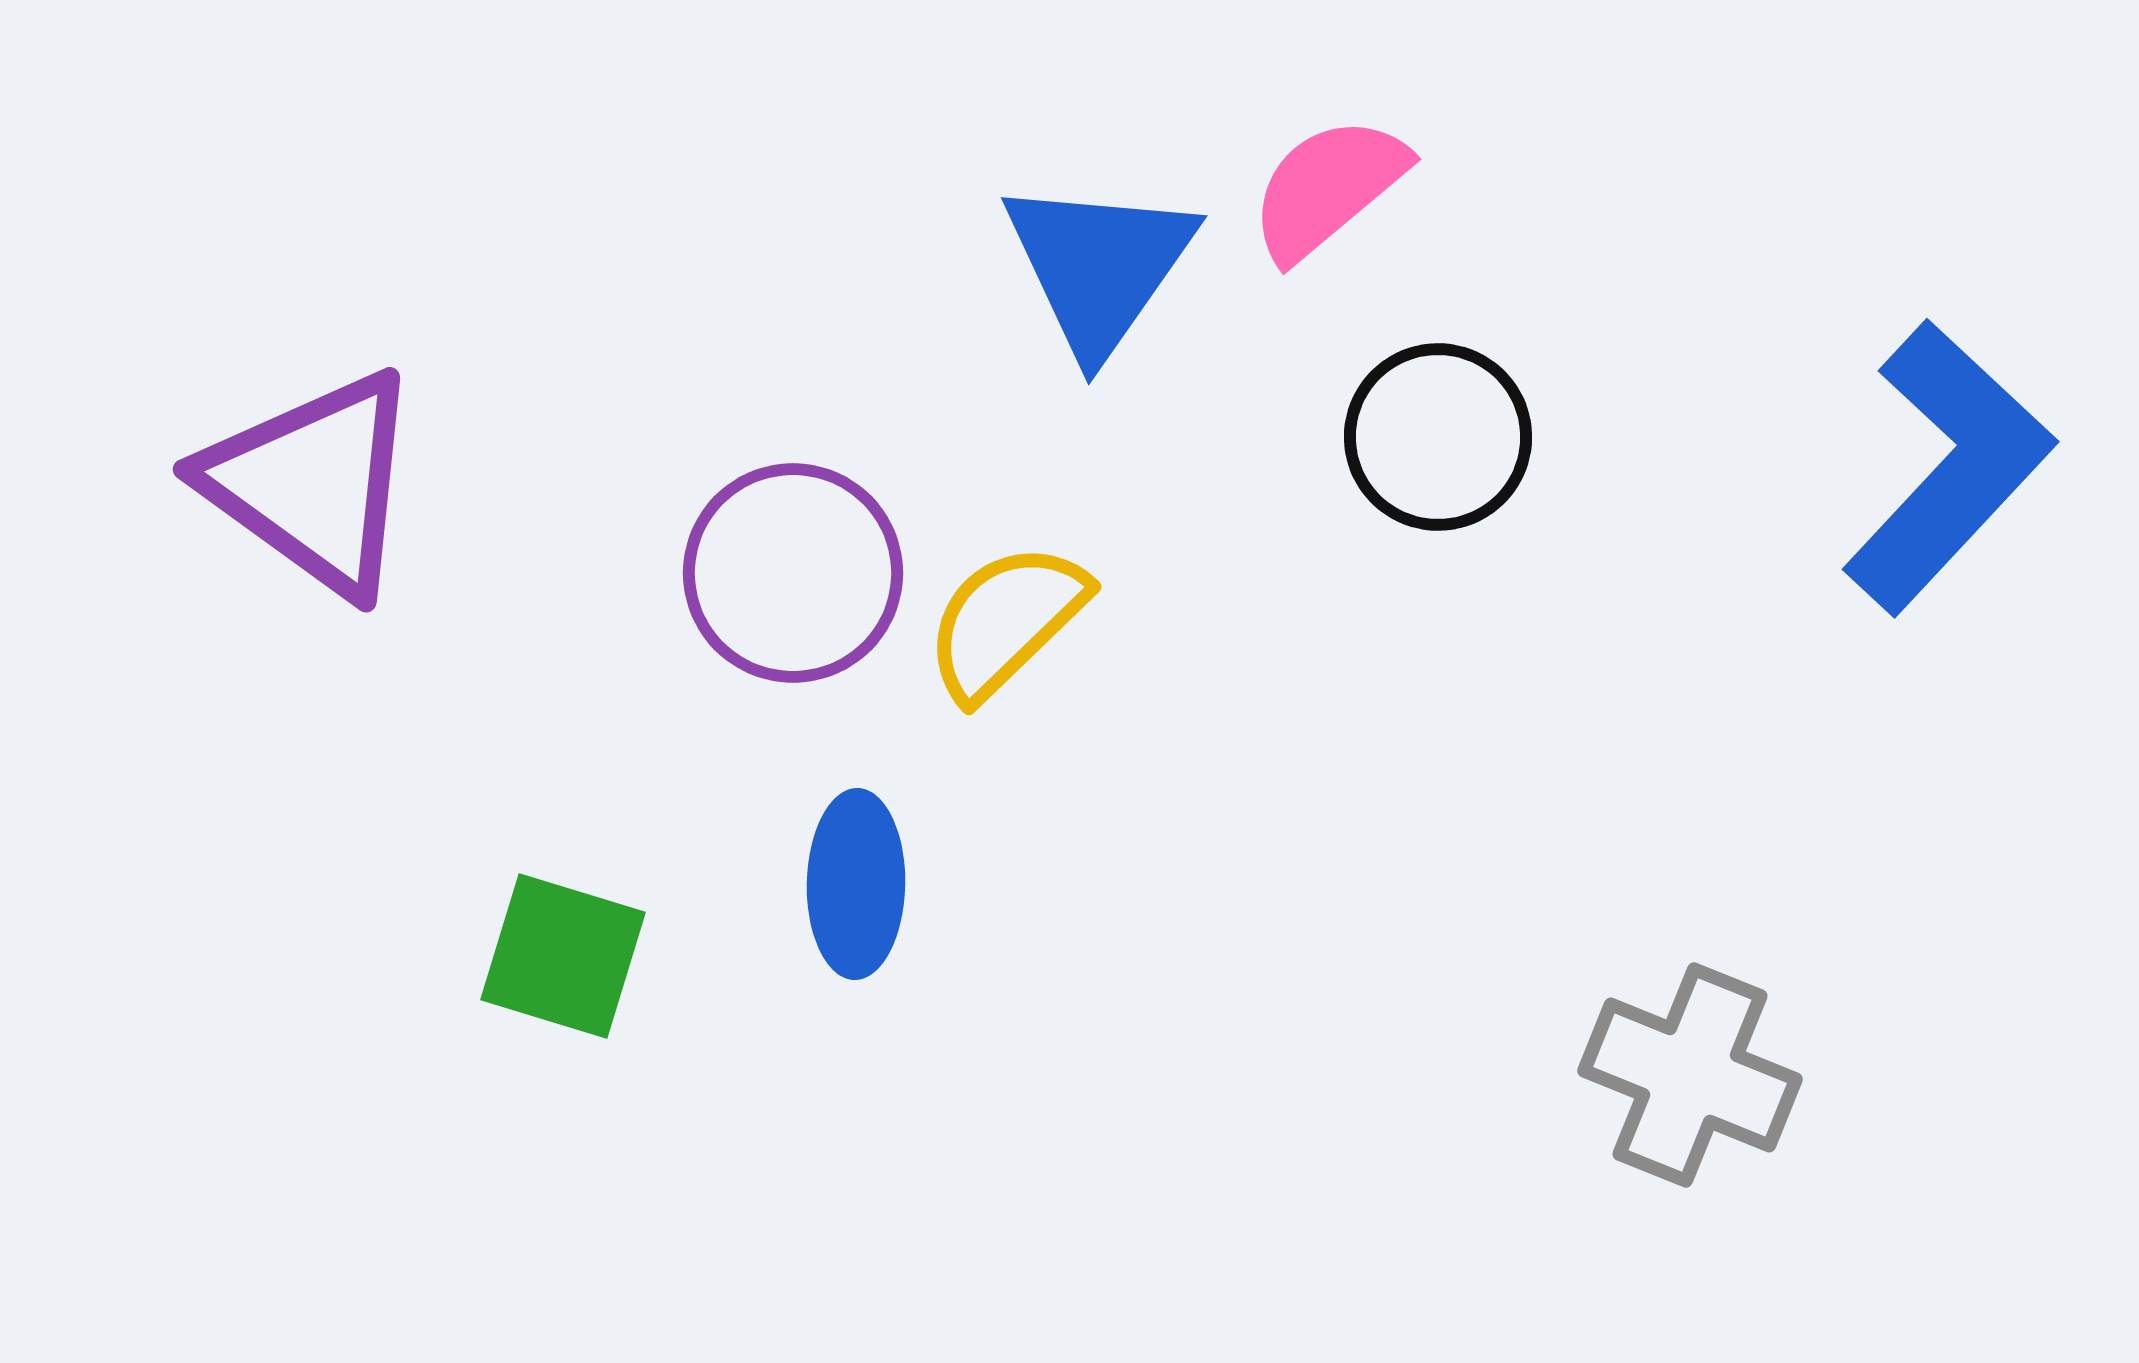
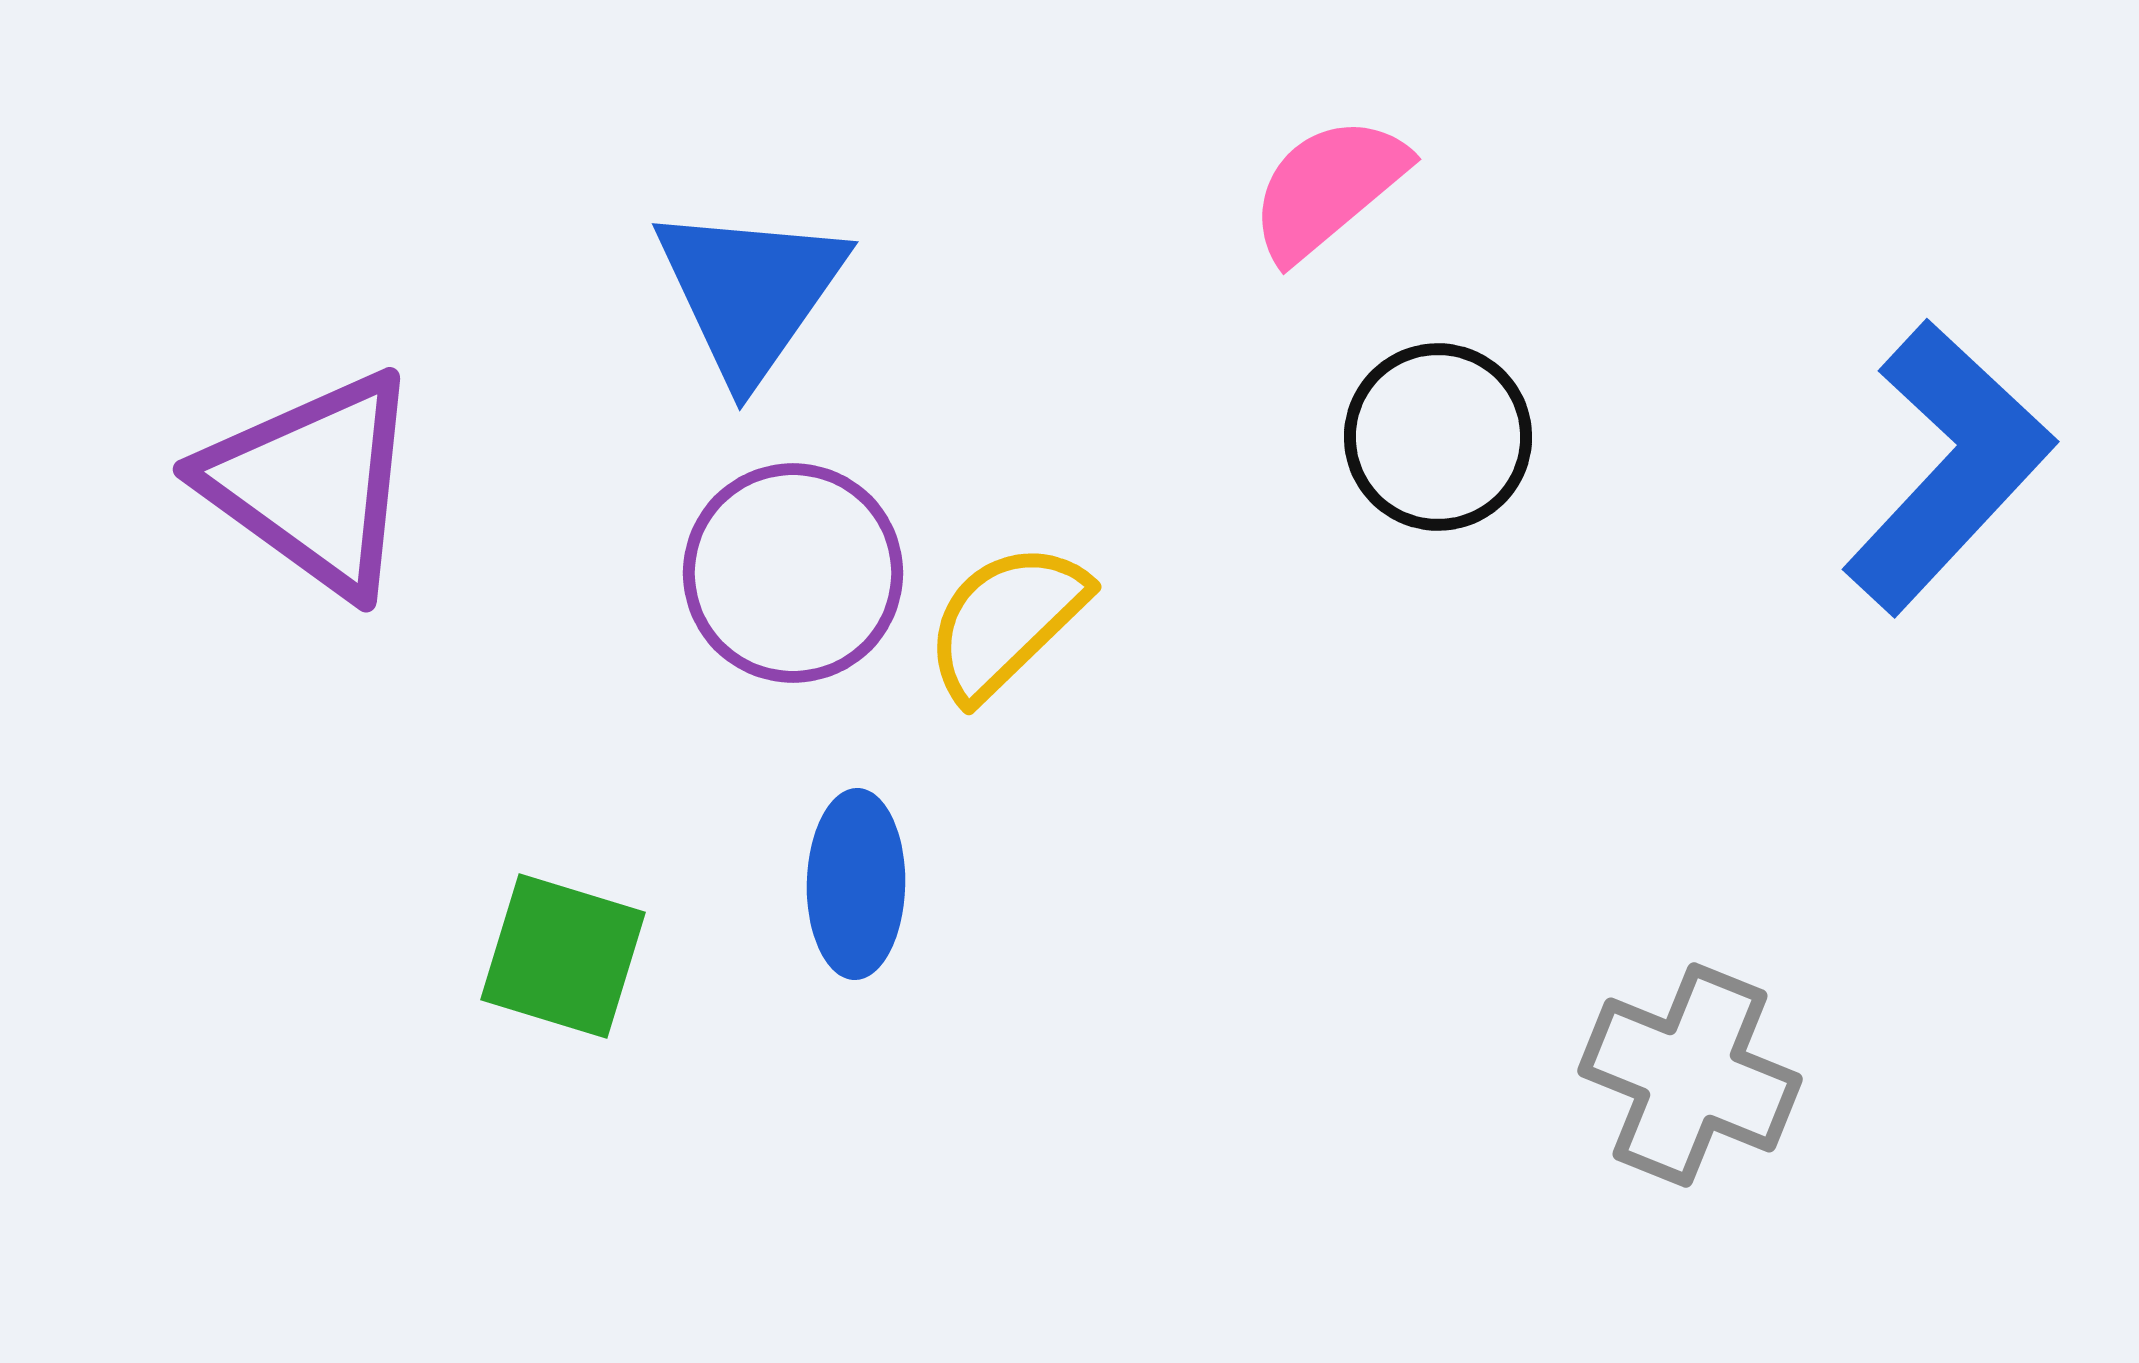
blue triangle: moved 349 px left, 26 px down
